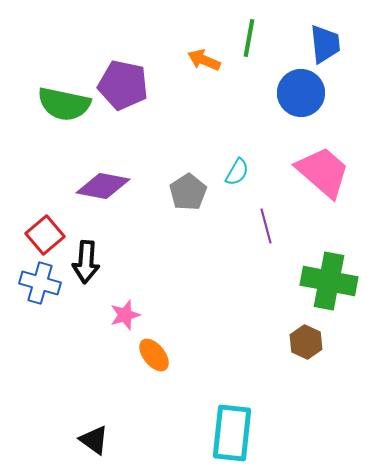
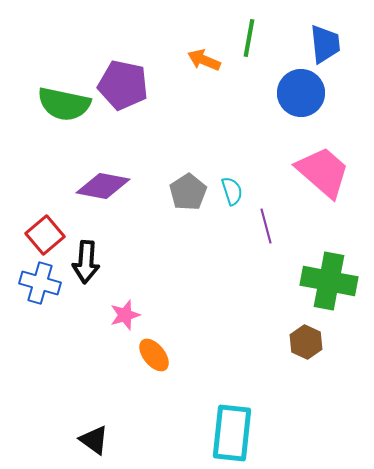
cyan semicircle: moved 5 px left, 19 px down; rotated 48 degrees counterclockwise
